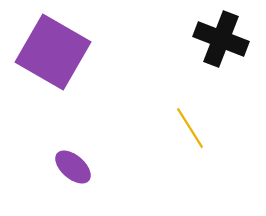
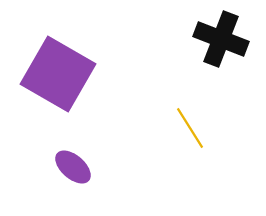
purple square: moved 5 px right, 22 px down
